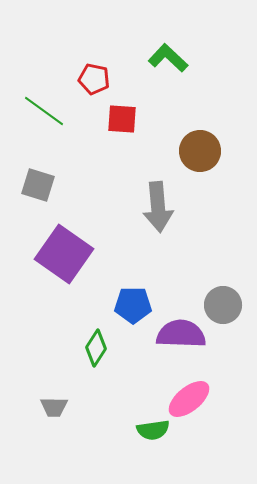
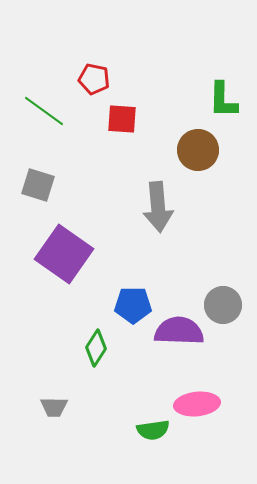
green L-shape: moved 55 px right, 42 px down; rotated 132 degrees counterclockwise
brown circle: moved 2 px left, 1 px up
purple semicircle: moved 2 px left, 3 px up
pink ellipse: moved 8 px right, 5 px down; rotated 33 degrees clockwise
